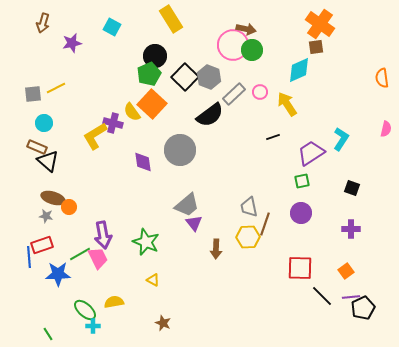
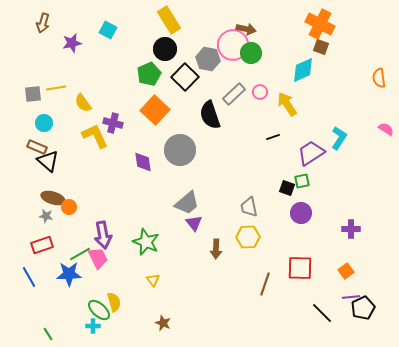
yellow rectangle at (171, 19): moved 2 px left, 1 px down
orange cross at (320, 24): rotated 8 degrees counterclockwise
cyan square at (112, 27): moved 4 px left, 3 px down
brown square at (316, 47): moved 5 px right; rotated 28 degrees clockwise
green circle at (252, 50): moved 1 px left, 3 px down
black circle at (155, 56): moved 10 px right, 7 px up
cyan diamond at (299, 70): moved 4 px right
gray hexagon at (209, 77): moved 1 px left, 18 px up; rotated 10 degrees counterclockwise
orange semicircle at (382, 78): moved 3 px left
yellow line at (56, 88): rotated 18 degrees clockwise
orange square at (152, 104): moved 3 px right, 6 px down
yellow semicircle at (132, 112): moved 49 px left, 9 px up
black semicircle at (210, 115): rotated 108 degrees clockwise
pink semicircle at (386, 129): rotated 70 degrees counterclockwise
yellow L-shape at (95, 136): rotated 96 degrees clockwise
cyan L-shape at (341, 139): moved 2 px left, 1 px up
black square at (352, 188): moved 65 px left
gray trapezoid at (187, 205): moved 2 px up
brown line at (265, 224): moved 60 px down
blue line at (29, 257): moved 20 px down; rotated 25 degrees counterclockwise
blue star at (58, 274): moved 11 px right
yellow triangle at (153, 280): rotated 24 degrees clockwise
black line at (322, 296): moved 17 px down
yellow semicircle at (114, 302): rotated 84 degrees clockwise
green ellipse at (85, 310): moved 14 px right
